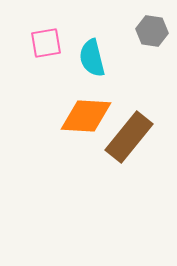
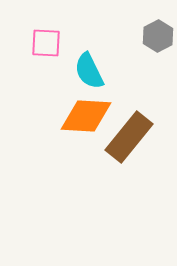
gray hexagon: moved 6 px right, 5 px down; rotated 24 degrees clockwise
pink square: rotated 12 degrees clockwise
cyan semicircle: moved 3 px left, 13 px down; rotated 12 degrees counterclockwise
